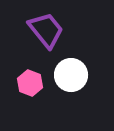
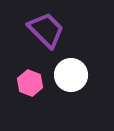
purple trapezoid: rotated 6 degrees counterclockwise
